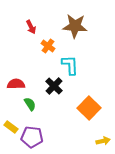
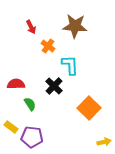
yellow arrow: moved 1 px right, 1 px down
